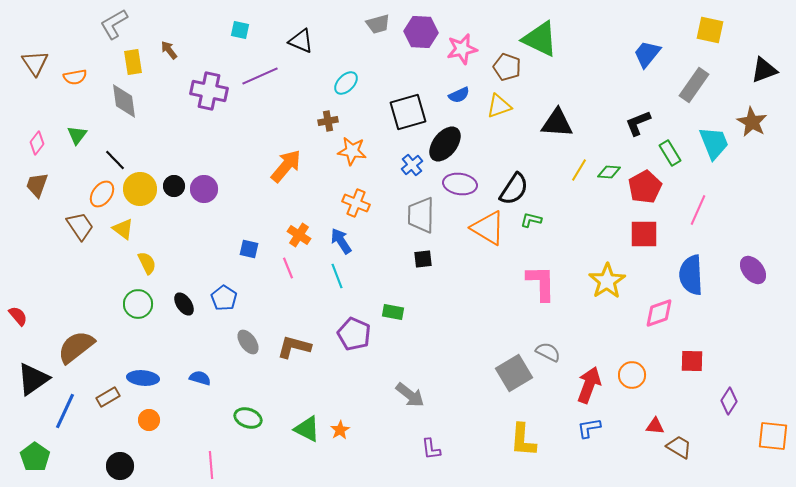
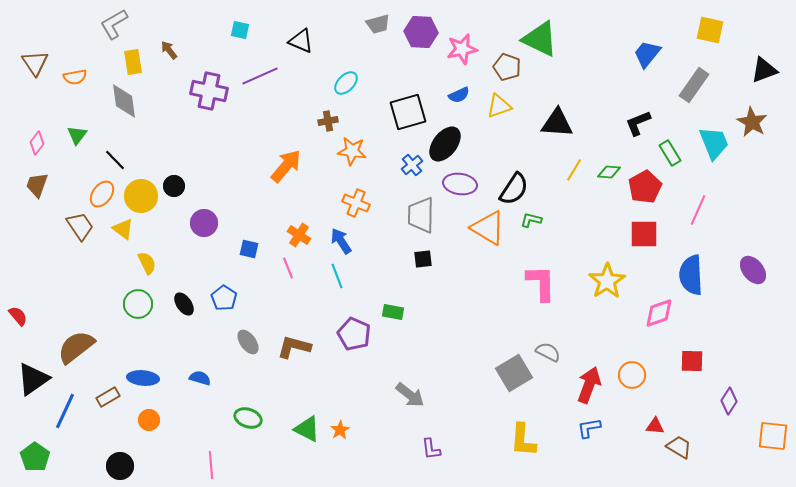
yellow line at (579, 170): moved 5 px left
yellow circle at (140, 189): moved 1 px right, 7 px down
purple circle at (204, 189): moved 34 px down
